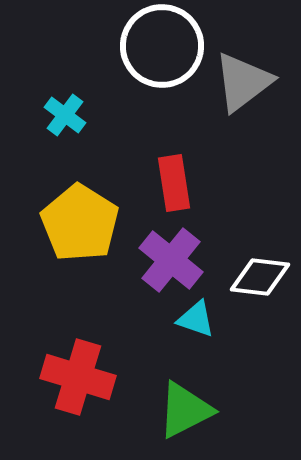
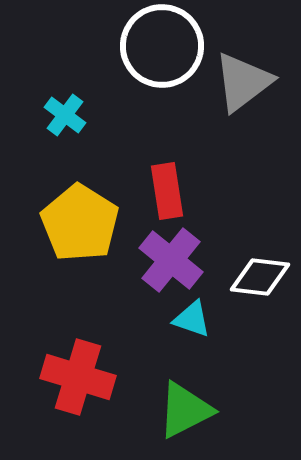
red rectangle: moved 7 px left, 8 px down
cyan triangle: moved 4 px left
